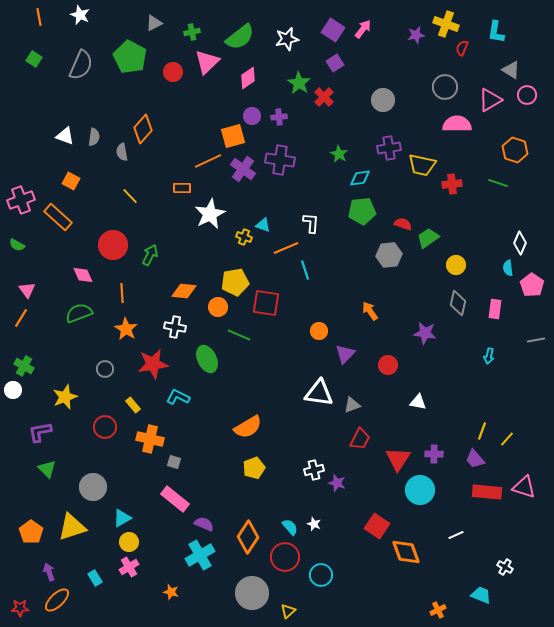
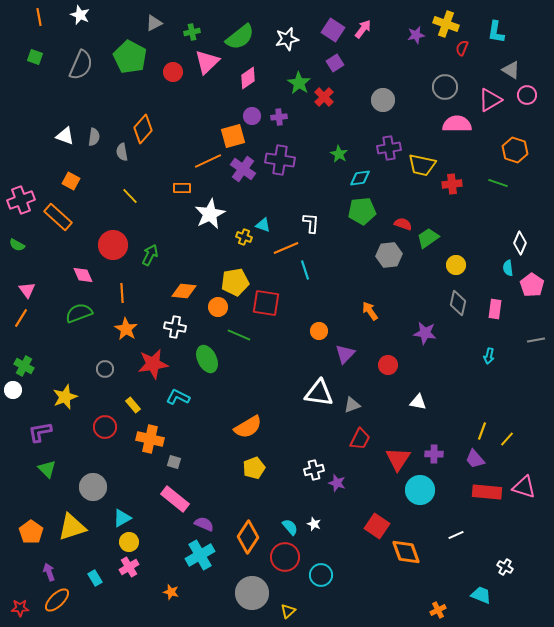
green square at (34, 59): moved 1 px right, 2 px up; rotated 14 degrees counterclockwise
